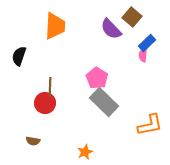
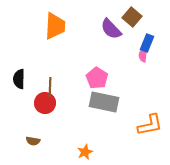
blue rectangle: rotated 24 degrees counterclockwise
black semicircle: moved 23 px down; rotated 18 degrees counterclockwise
gray rectangle: rotated 32 degrees counterclockwise
